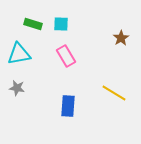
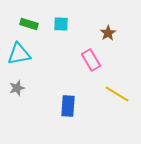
green rectangle: moved 4 px left
brown star: moved 13 px left, 5 px up
pink rectangle: moved 25 px right, 4 px down
gray star: rotated 28 degrees counterclockwise
yellow line: moved 3 px right, 1 px down
